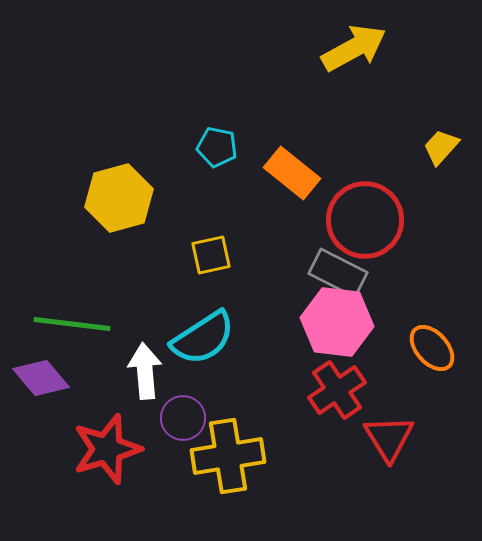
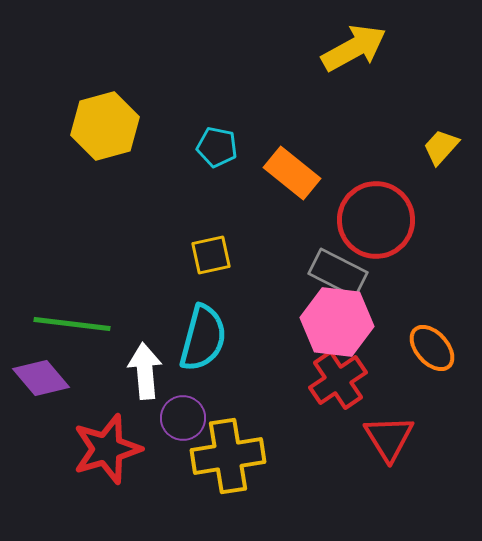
yellow hexagon: moved 14 px left, 72 px up
red circle: moved 11 px right
cyan semicircle: rotated 42 degrees counterclockwise
red cross: moved 1 px right, 10 px up
